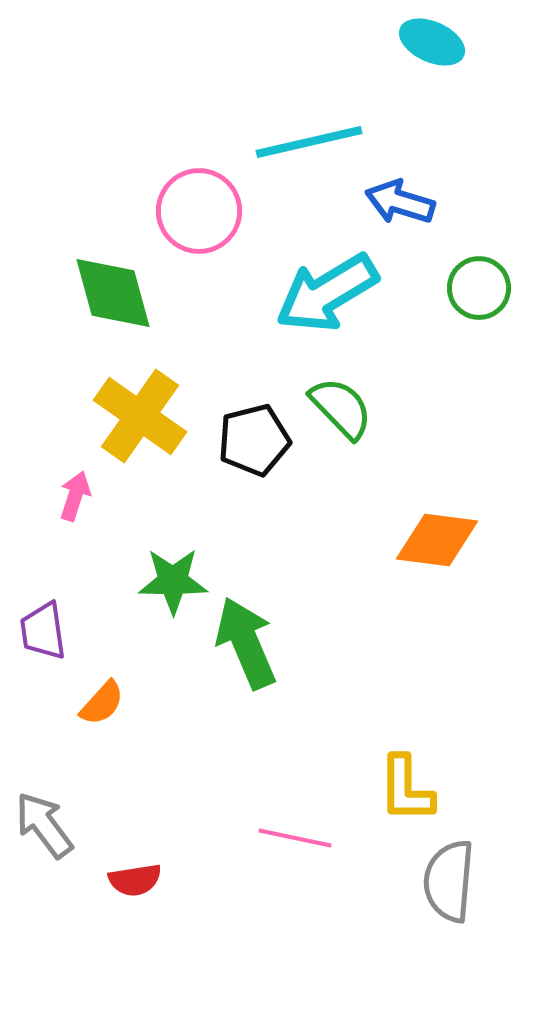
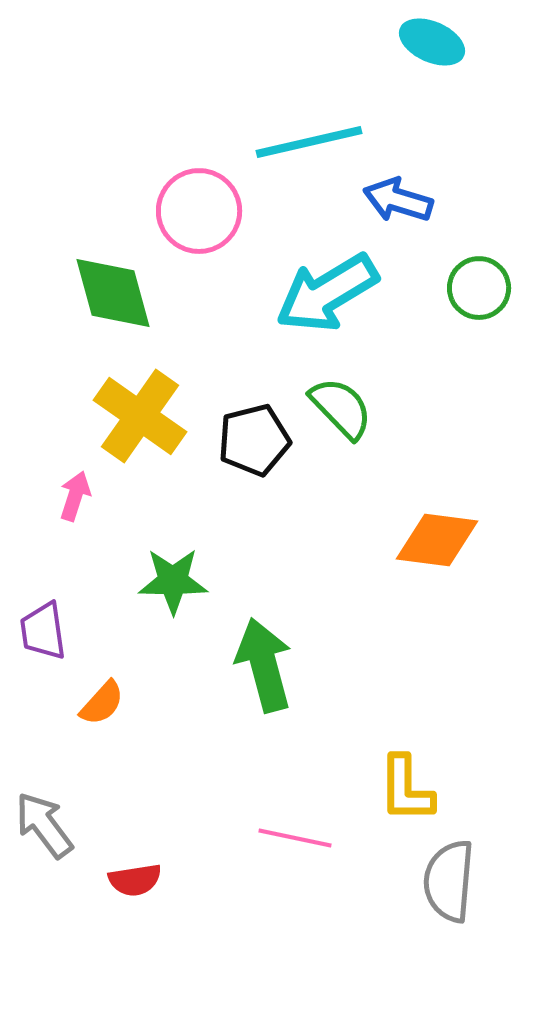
blue arrow: moved 2 px left, 2 px up
green arrow: moved 18 px right, 22 px down; rotated 8 degrees clockwise
